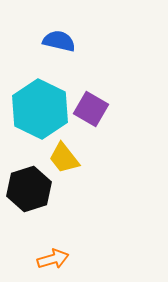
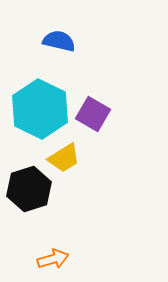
purple square: moved 2 px right, 5 px down
yellow trapezoid: rotated 84 degrees counterclockwise
